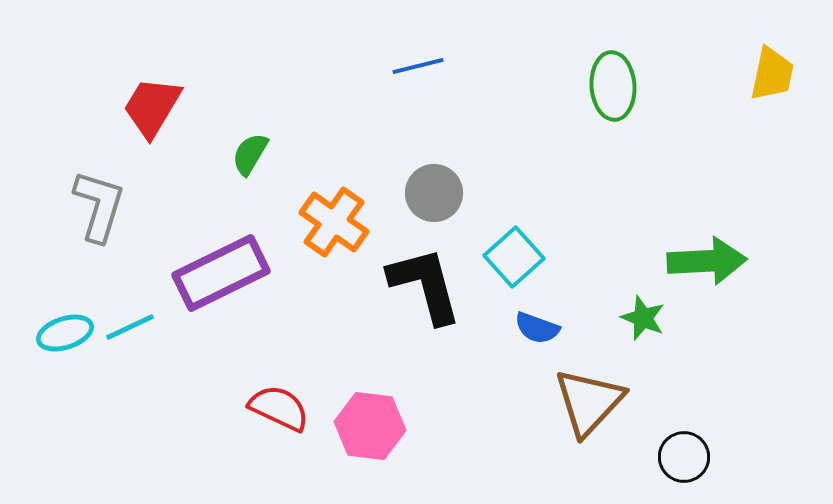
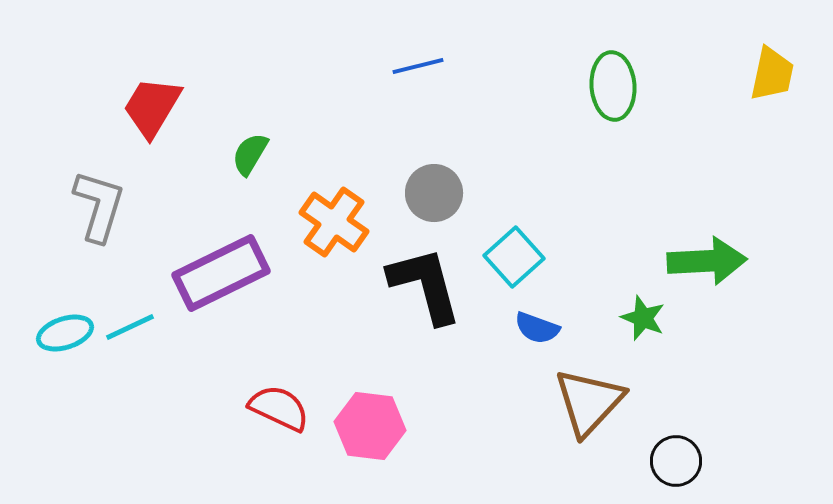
black circle: moved 8 px left, 4 px down
